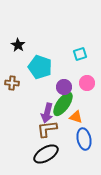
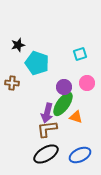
black star: rotated 24 degrees clockwise
cyan pentagon: moved 3 px left, 4 px up
blue ellipse: moved 4 px left, 16 px down; rotated 75 degrees clockwise
